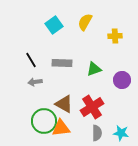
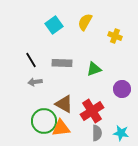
yellow cross: rotated 24 degrees clockwise
purple circle: moved 9 px down
red cross: moved 4 px down
